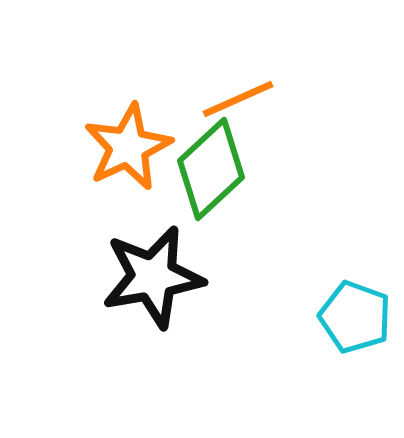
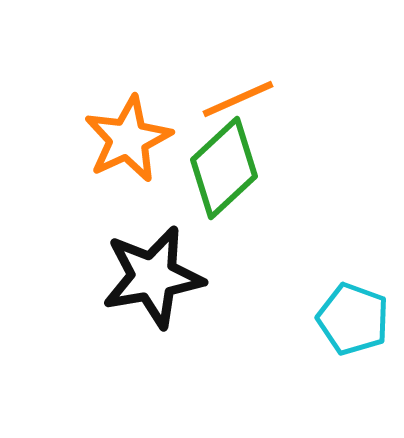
orange star: moved 8 px up
green diamond: moved 13 px right, 1 px up
cyan pentagon: moved 2 px left, 2 px down
